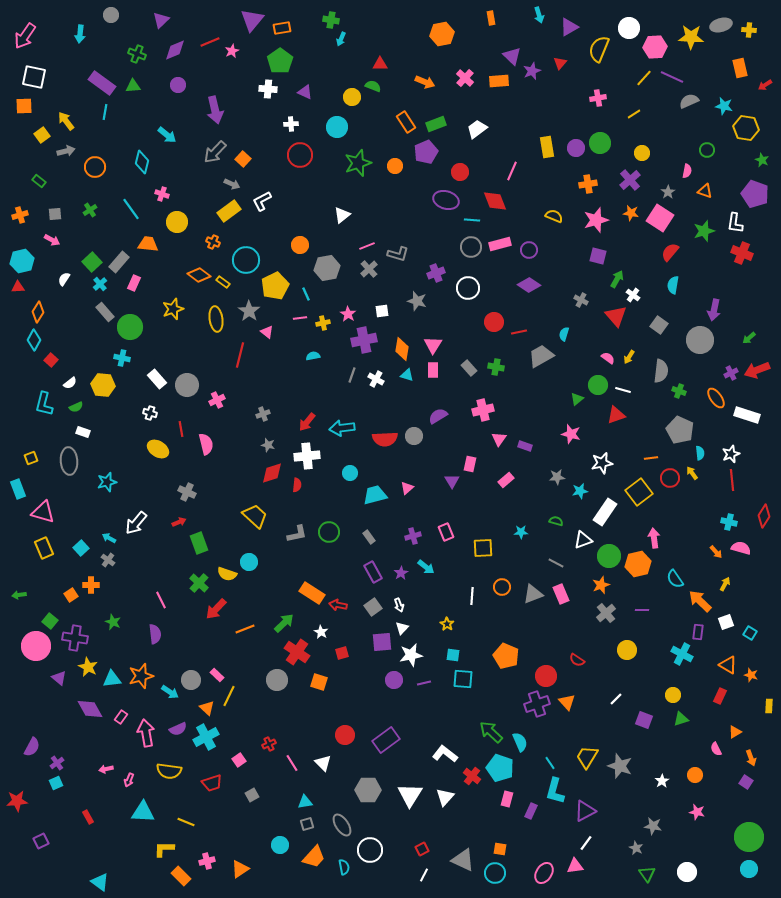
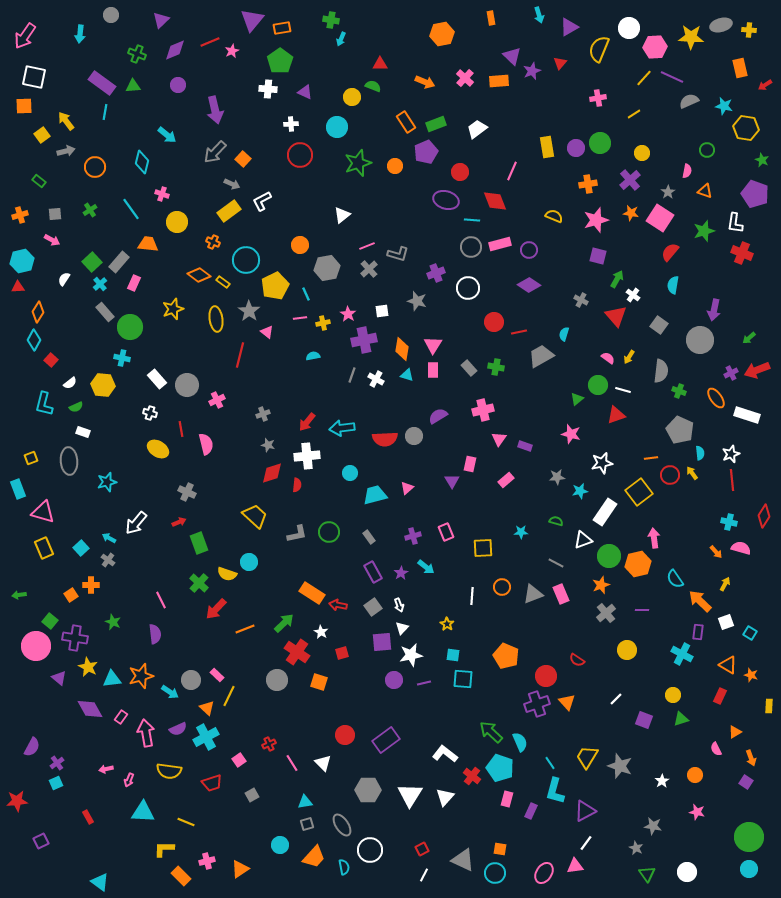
red circle at (670, 478): moved 3 px up
